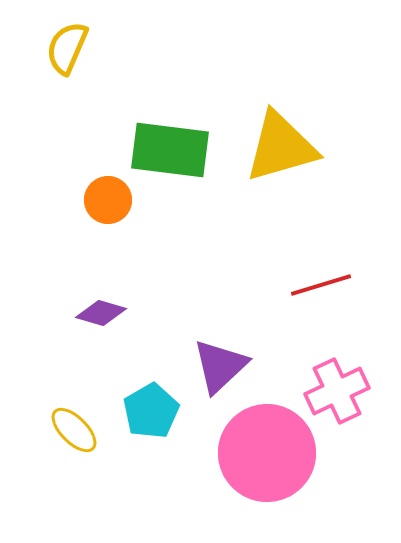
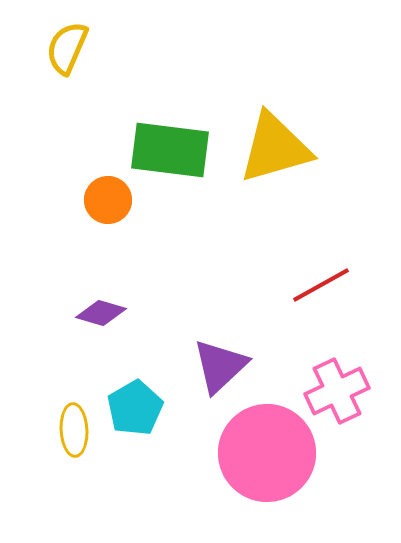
yellow triangle: moved 6 px left, 1 px down
red line: rotated 12 degrees counterclockwise
cyan pentagon: moved 16 px left, 3 px up
yellow ellipse: rotated 42 degrees clockwise
